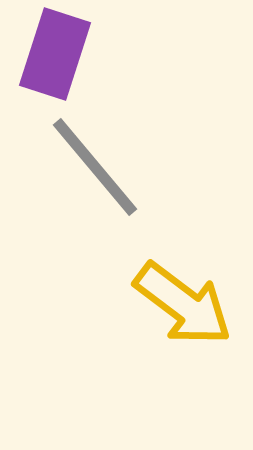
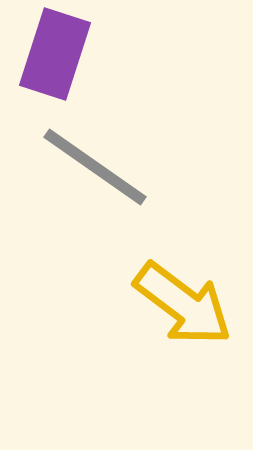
gray line: rotated 15 degrees counterclockwise
